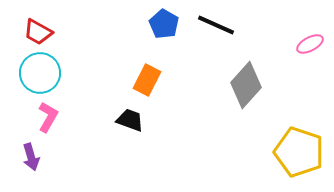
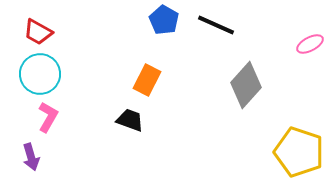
blue pentagon: moved 4 px up
cyan circle: moved 1 px down
